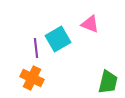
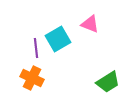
green trapezoid: rotated 45 degrees clockwise
